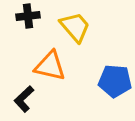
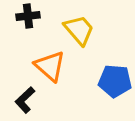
yellow trapezoid: moved 4 px right, 3 px down
orange triangle: rotated 28 degrees clockwise
black L-shape: moved 1 px right, 1 px down
